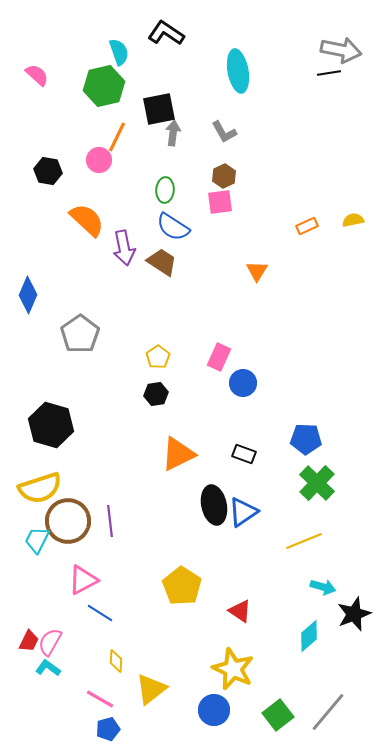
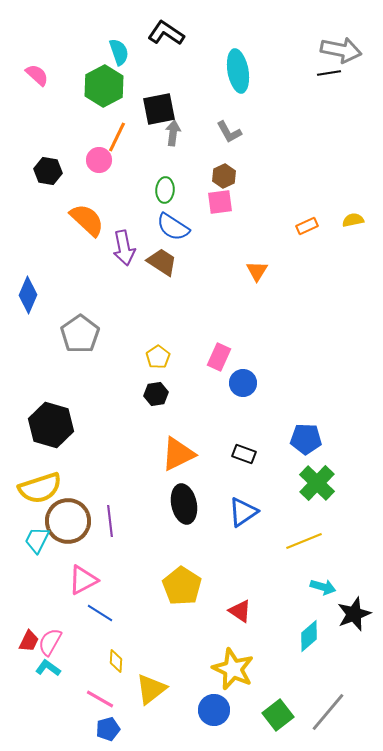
green hexagon at (104, 86): rotated 15 degrees counterclockwise
gray L-shape at (224, 132): moved 5 px right
black ellipse at (214, 505): moved 30 px left, 1 px up
